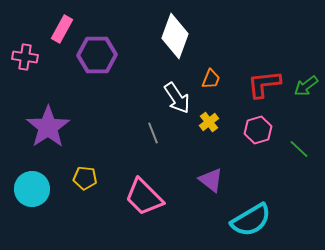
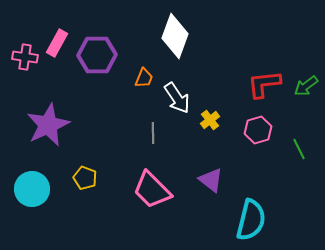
pink rectangle: moved 5 px left, 14 px down
orange trapezoid: moved 67 px left, 1 px up
yellow cross: moved 1 px right, 2 px up
purple star: moved 2 px up; rotated 9 degrees clockwise
gray line: rotated 20 degrees clockwise
green line: rotated 20 degrees clockwise
yellow pentagon: rotated 15 degrees clockwise
pink trapezoid: moved 8 px right, 7 px up
cyan semicircle: rotated 45 degrees counterclockwise
